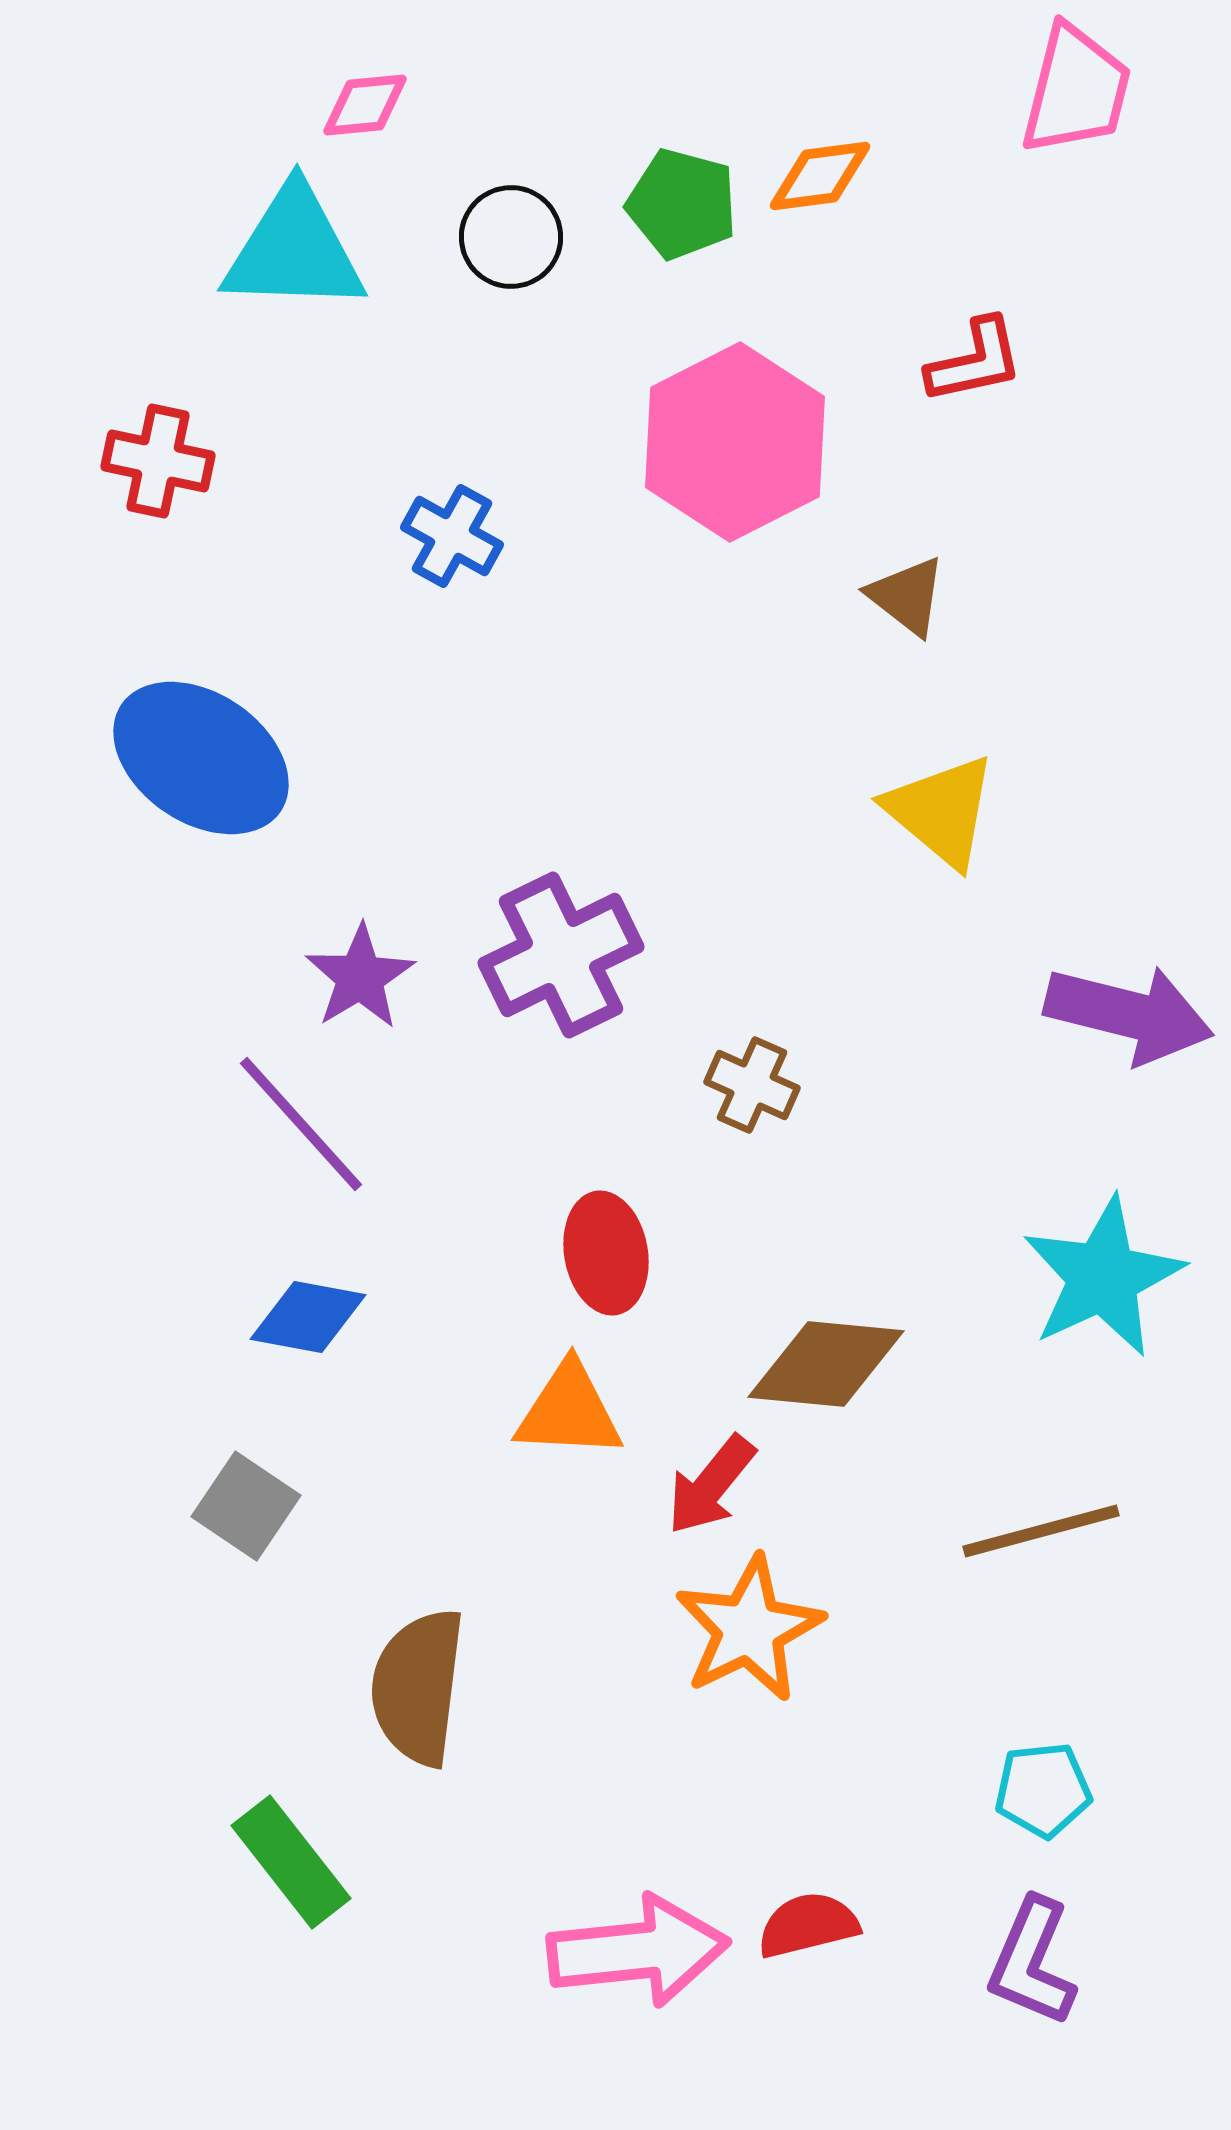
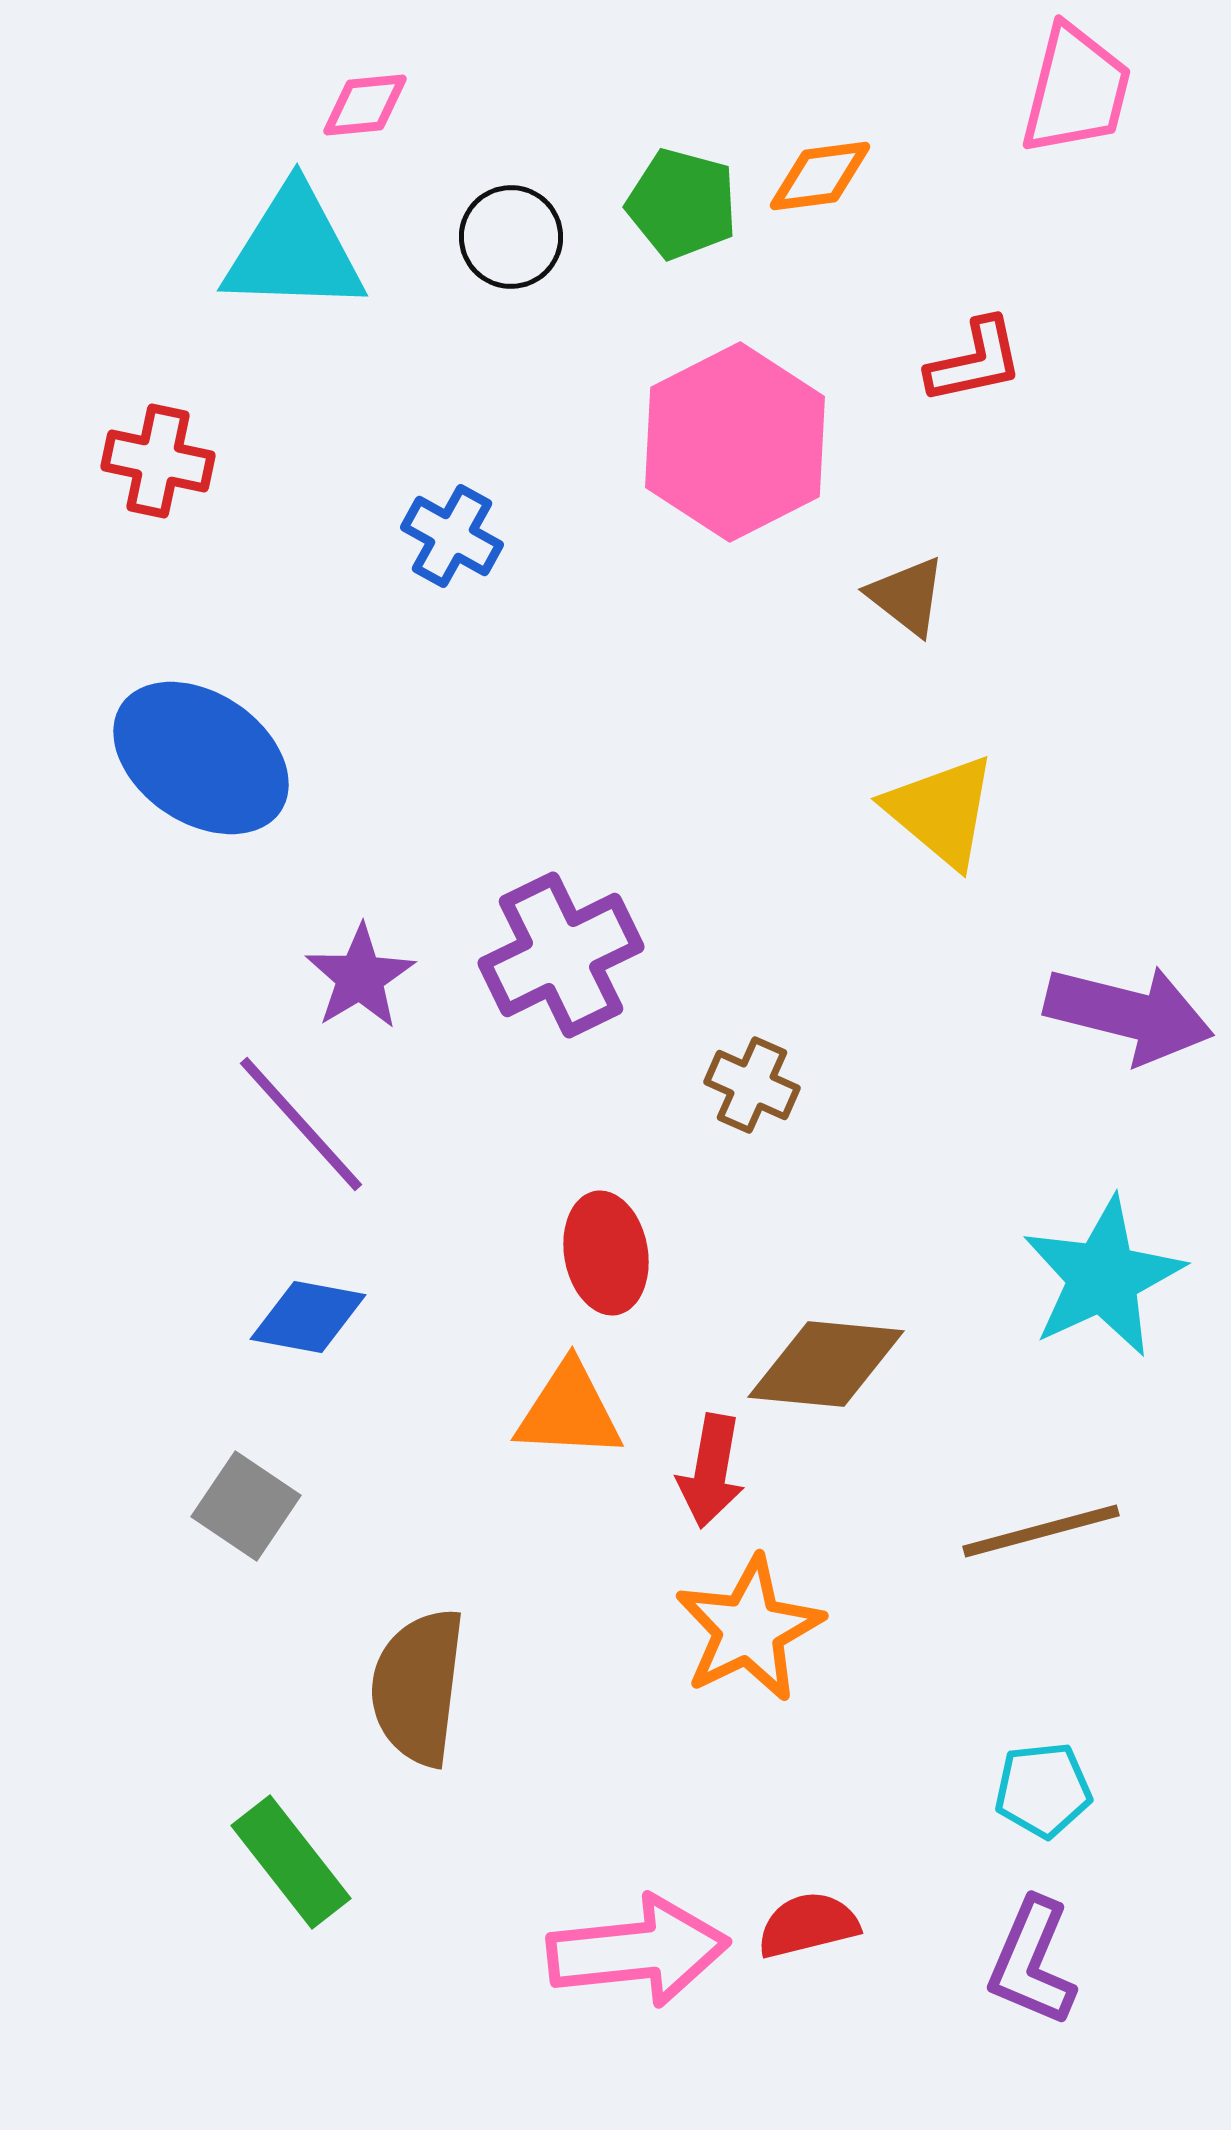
red arrow: moved 14 px up; rotated 29 degrees counterclockwise
